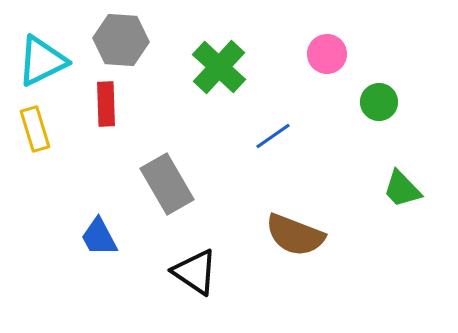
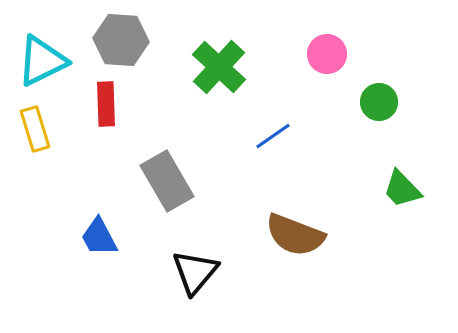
gray rectangle: moved 3 px up
black triangle: rotated 36 degrees clockwise
